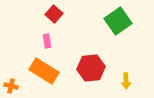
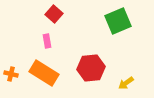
green square: rotated 12 degrees clockwise
orange rectangle: moved 2 px down
yellow arrow: moved 2 px down; rotated 56 degrees clockwise
orange cross: moved 12 px up
